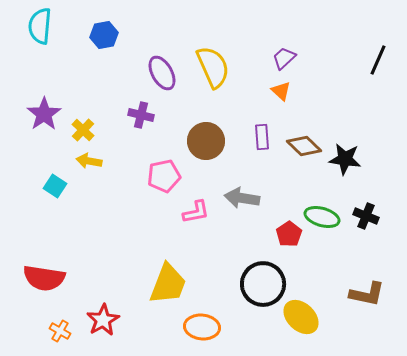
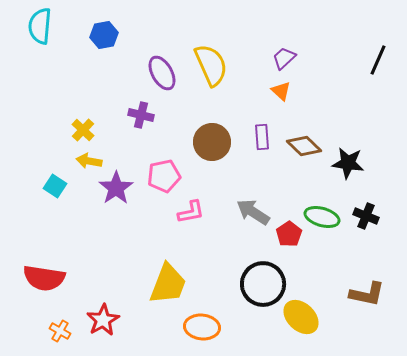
yellow semicircle: moved 2 px left, 2 px up
purple star: moved 72 px right, 74 px down
brown circle: moved 6 px right, 1 px down
black star: moved 3 px right, 4 px down
gray arrow: moved 11 px right, 14 px down; rotated 24 degrees clockwise
pink L-shape: moved 5 px left
